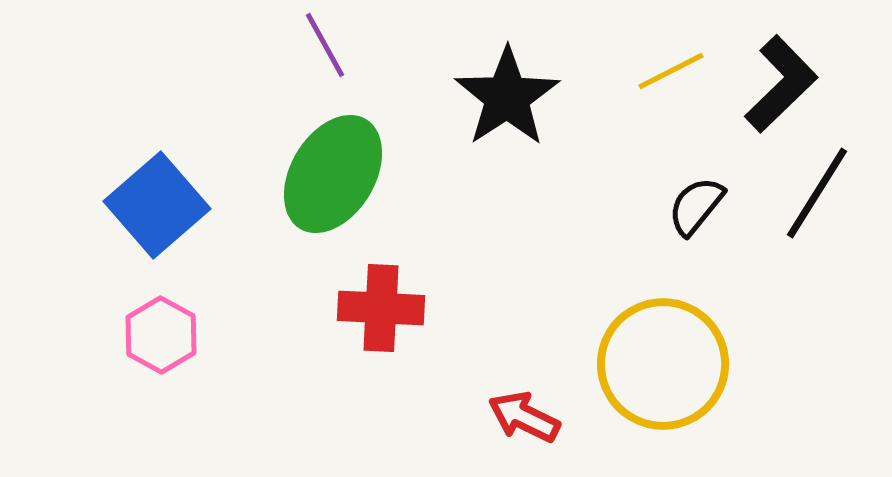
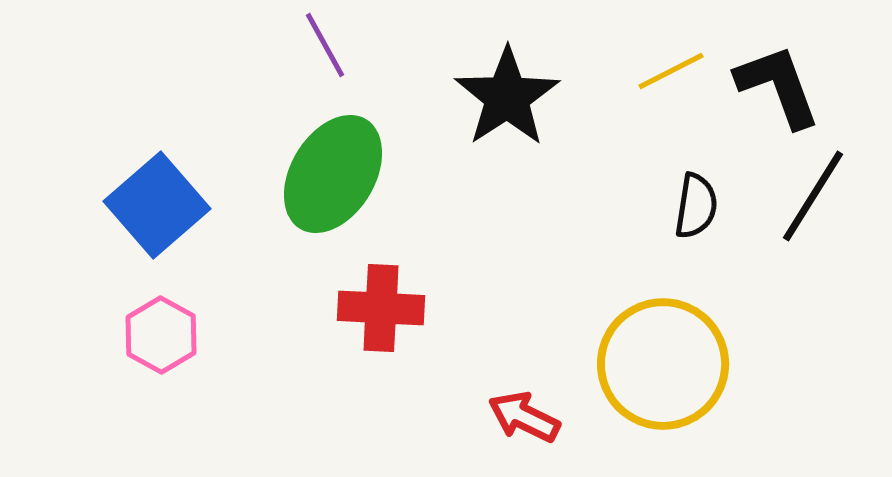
black L-shape: moved 3 px left, 2 px down; rotated 66 degrees counterclockwise
black line: moved 4 px left, 3 px down
black semicircle: rotated 150 degrees clockwise
